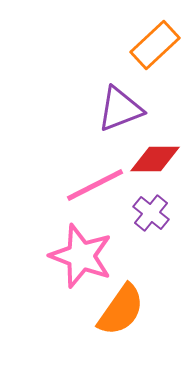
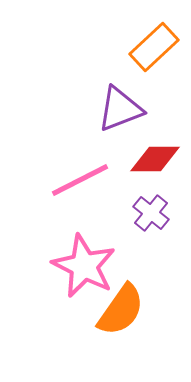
orange rectangle: moved 1 px left, 2 px down
pink line: moved 15 px left, 5 px up
pink star: moved 3 px right, 10 px down; rotated 6 degrees clockwise
